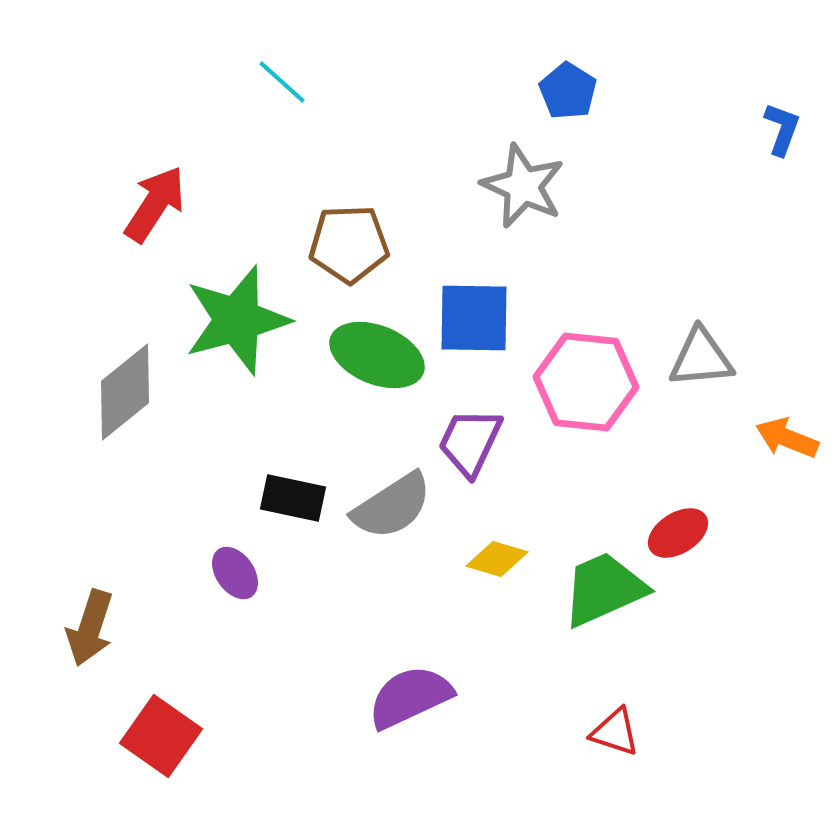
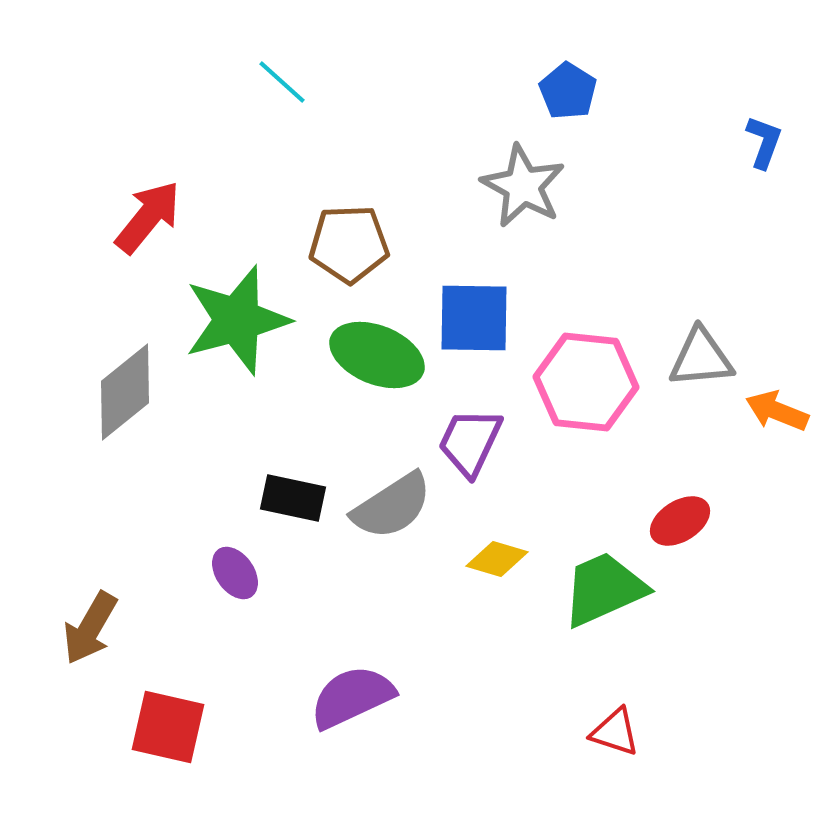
blue L-shape: moved 18 px left, 13 px down
gray star: rotated 4 degrees clockwise
red arrow: moved 7 px left, 13 px down; rotated 6 degrees clockwise
orange arrow: moved 10 px left, 27 px up
red ellipse: moved 2 px right, 12 px up
brown arrow: rotated 12 degrees clockwise
purple semicircle: moved 58 px left
red square: moved 7 px right, 9 px up; rotated 22 degrees counterclockwise
